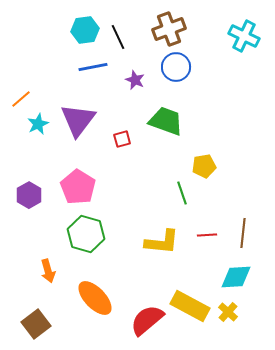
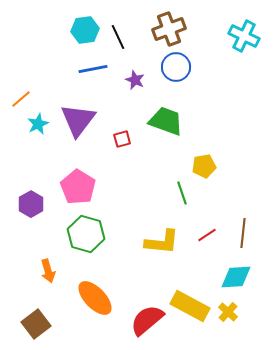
blue line: moved 2 px down
purple hexagon: moved 2 px right, 9 px down
red line: rotated 30 degrees counterclockwise
